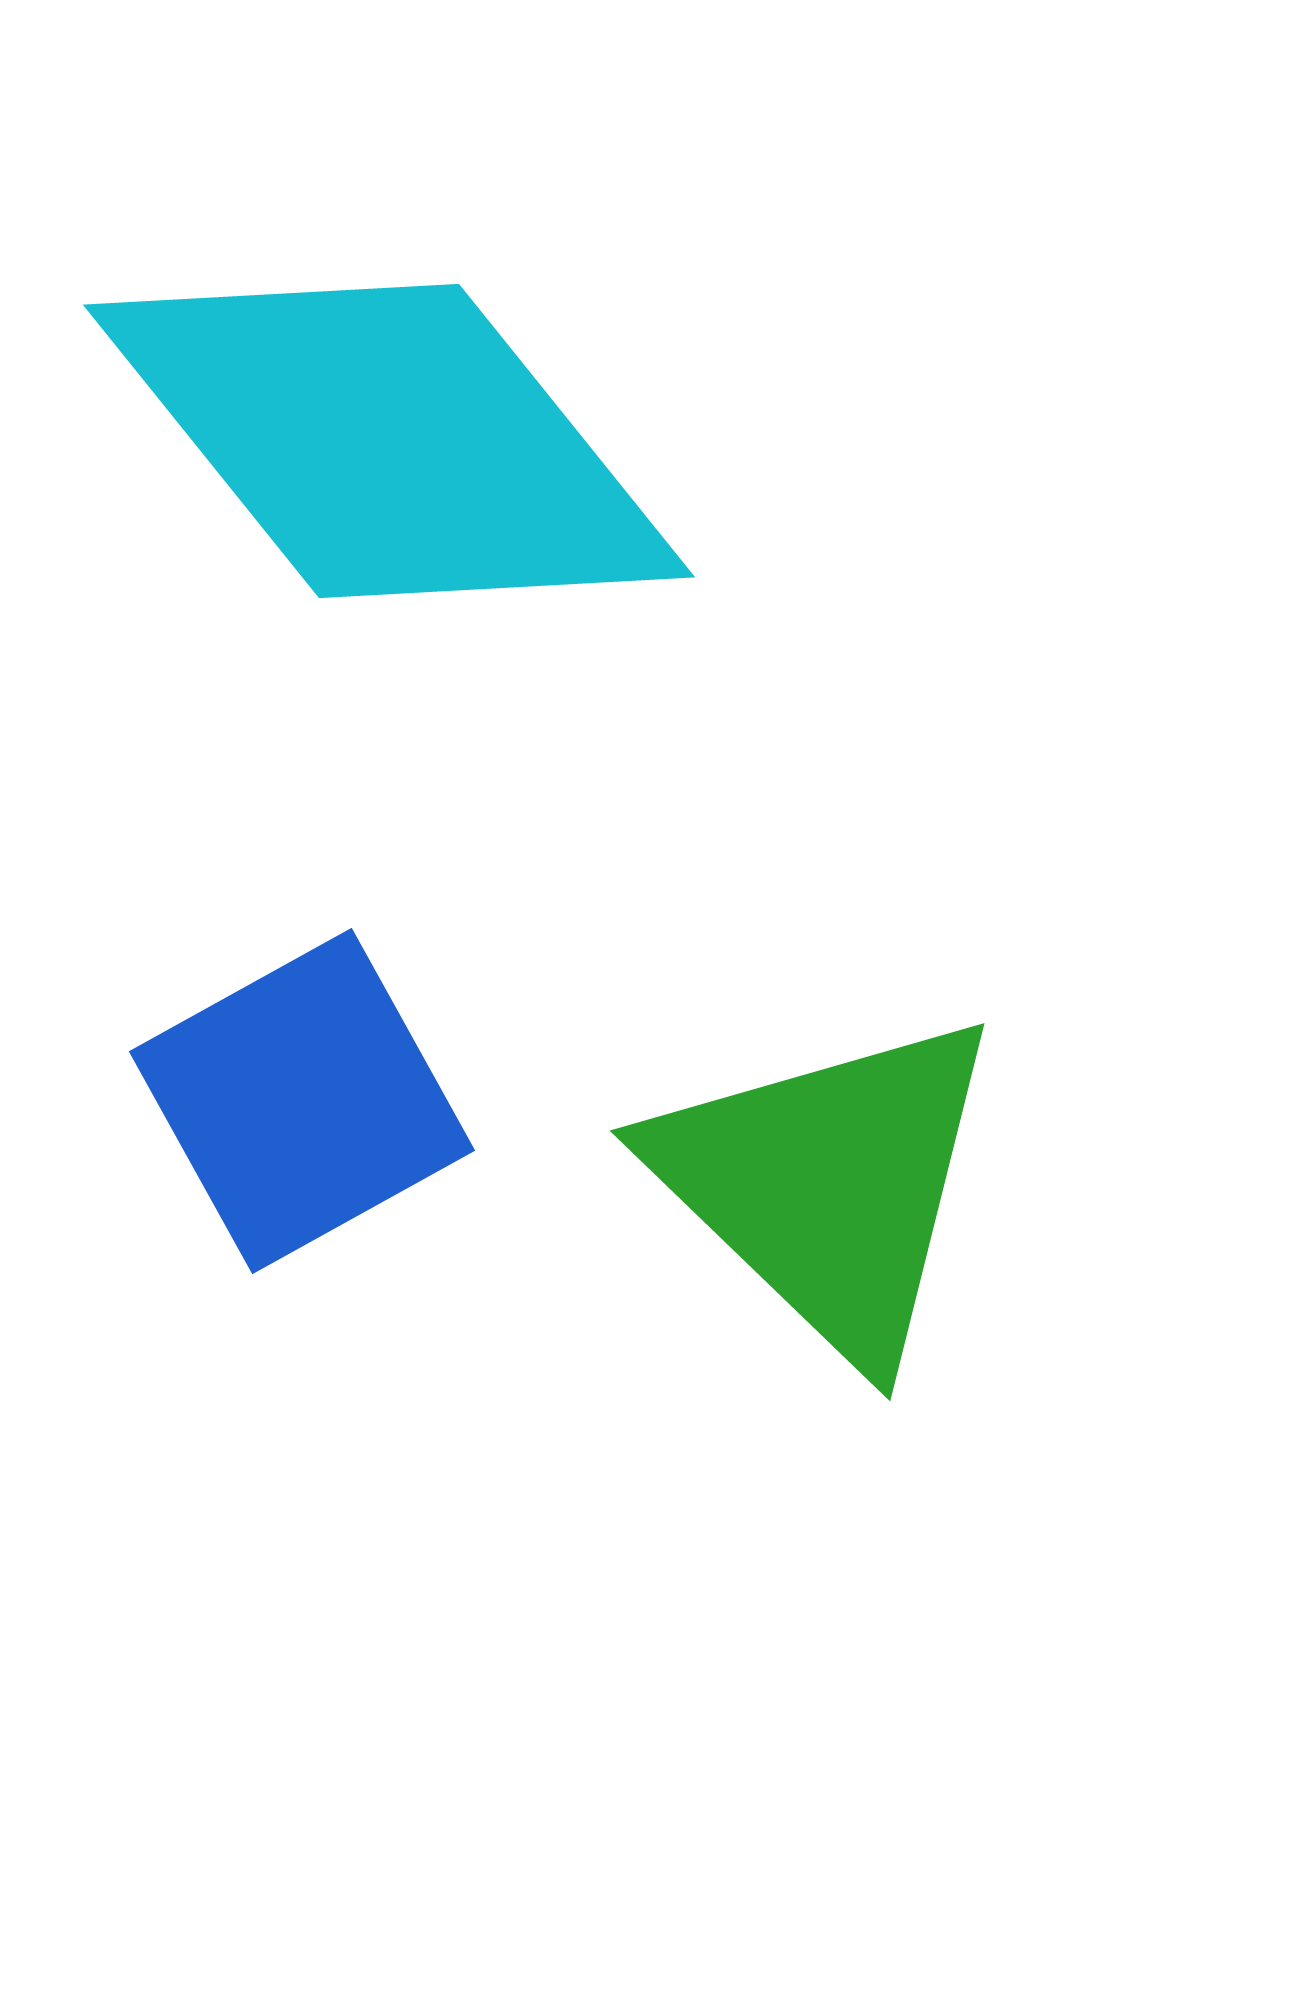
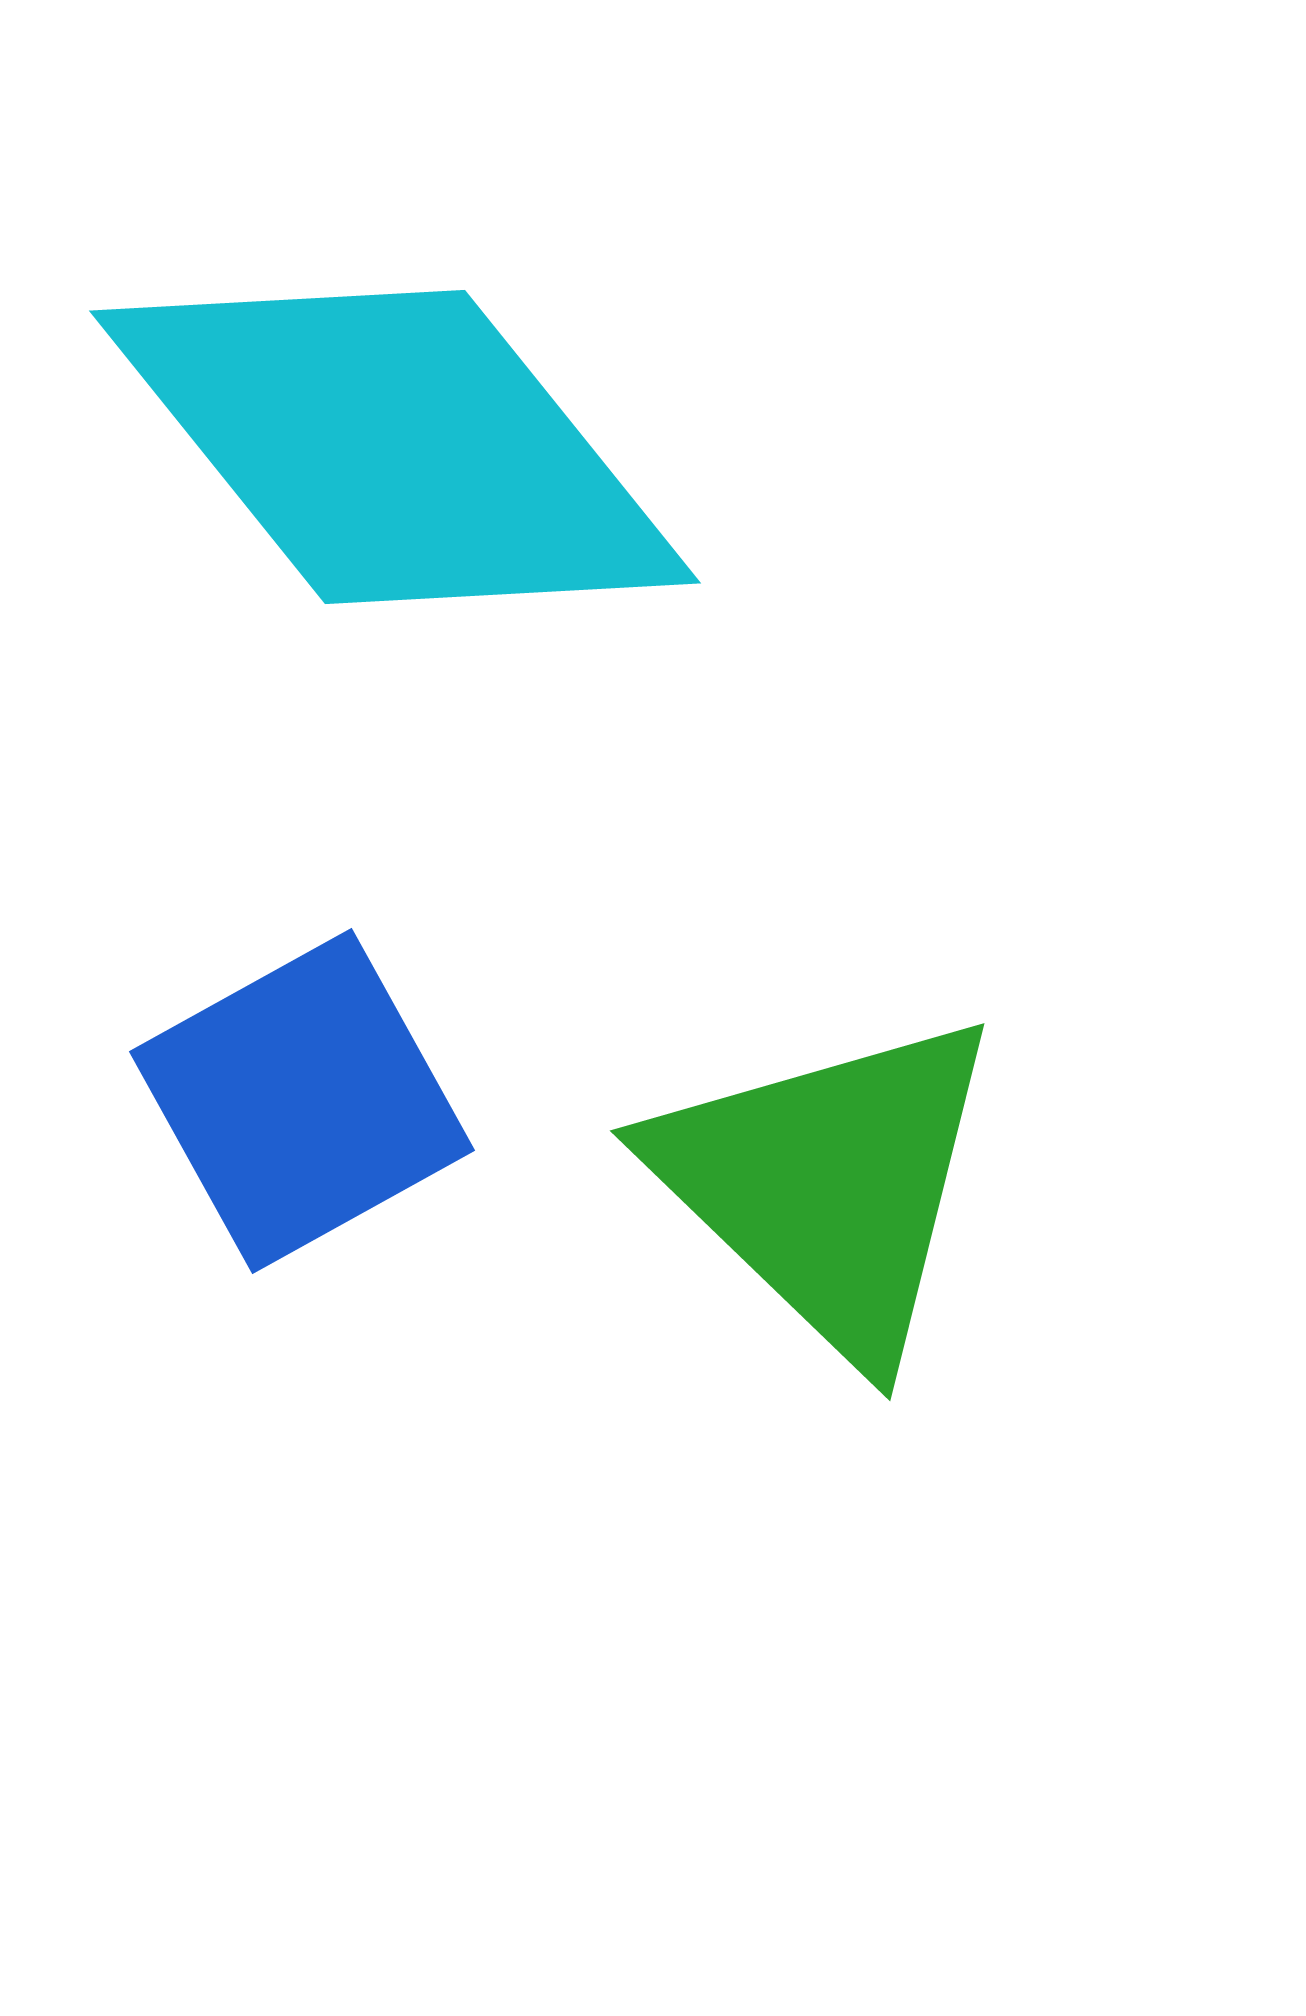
cyan diamond: moved 6 px right, 6 px down
